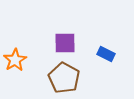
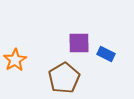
purple square: moved 14 px right
brown pentagon: rotated 12 degrees clockwise
